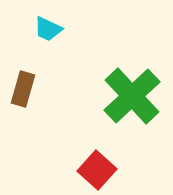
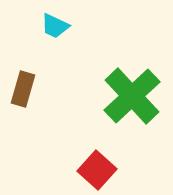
cyan trapezoid: moved 7 px right, 3 px up
